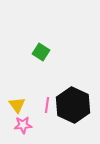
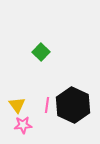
green square: rotated 12 degrees clockwise
